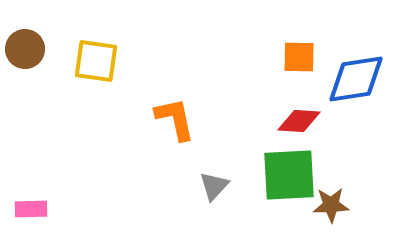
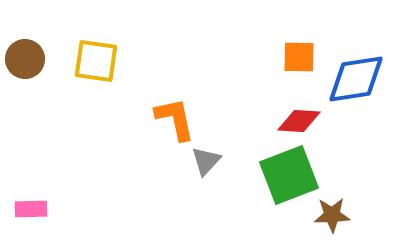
brown circle: moved 10 px down
green square: rotated 18 degrees counterclockwise
gray triangle: moved 8 px left, 25 px up
brown star: moved 1 px right, 10 px down
